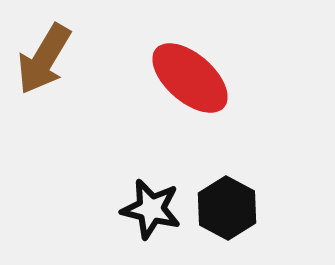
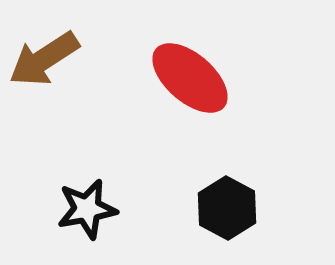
brown arrow: rotated 26 degrees clockwise
black star: moved 64 px left; rotated 24 degrees counterclockwise
